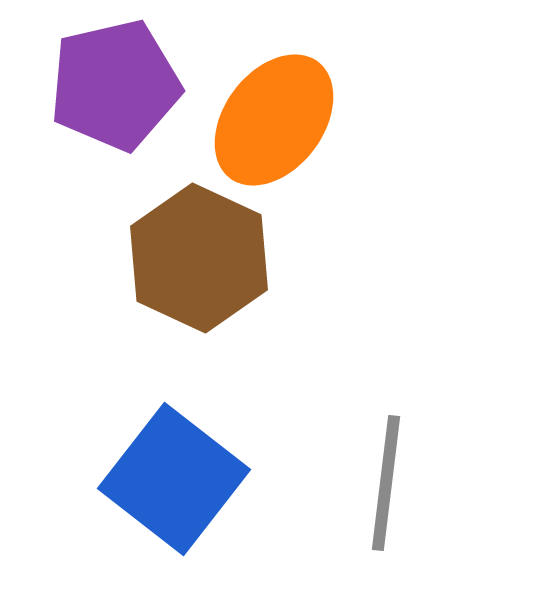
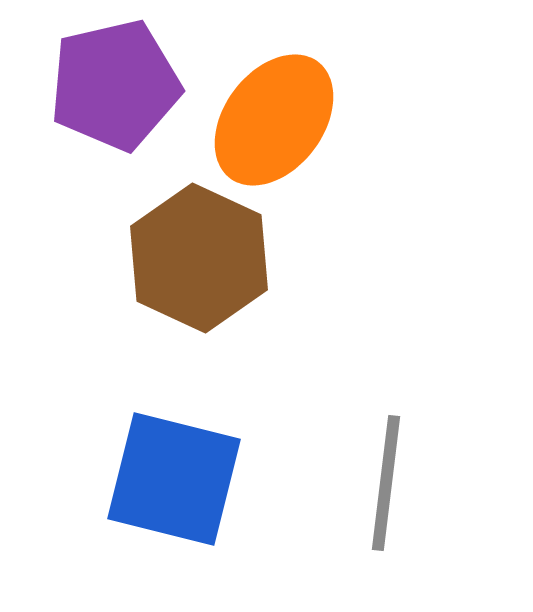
blue square: rotated 24 degrees counterclockwise
